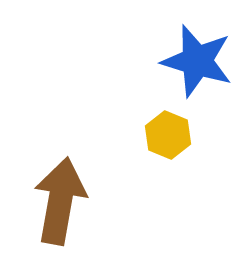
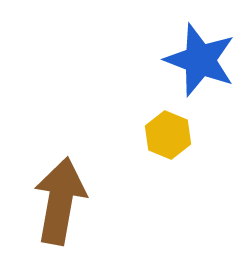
blue star: moved 3 px right, 1 px up; rotated 4 degrees clockwise
